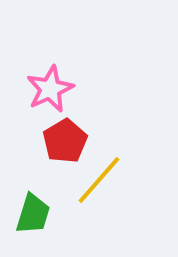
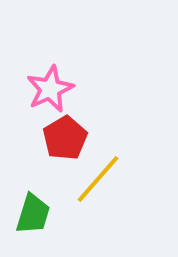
red pentagon: moved 3 px up
yellow line: moved 1 px left, 1 px up
